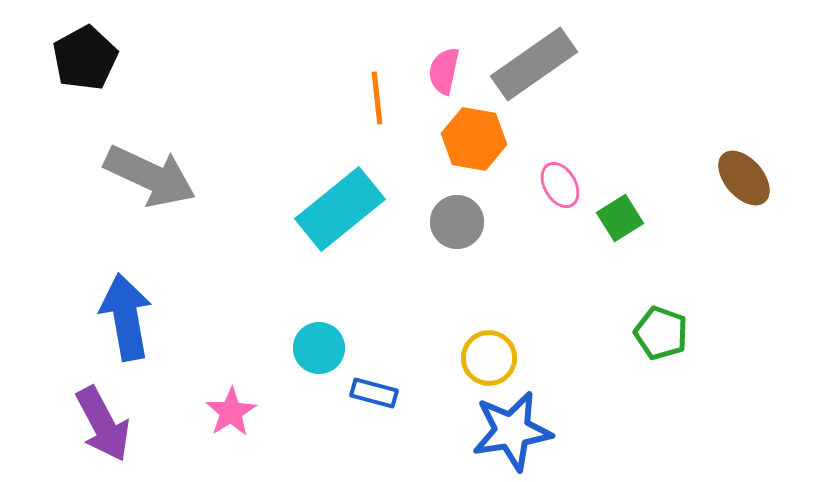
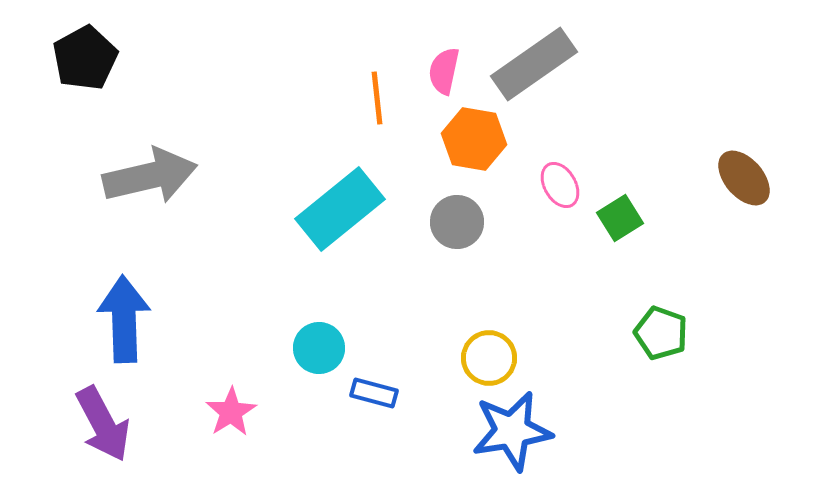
gray arrow: rotated 38 degrees counterclockwise
blue arrow: moved 2 px left, 2 px down; rotated 8 degrees clockwise
